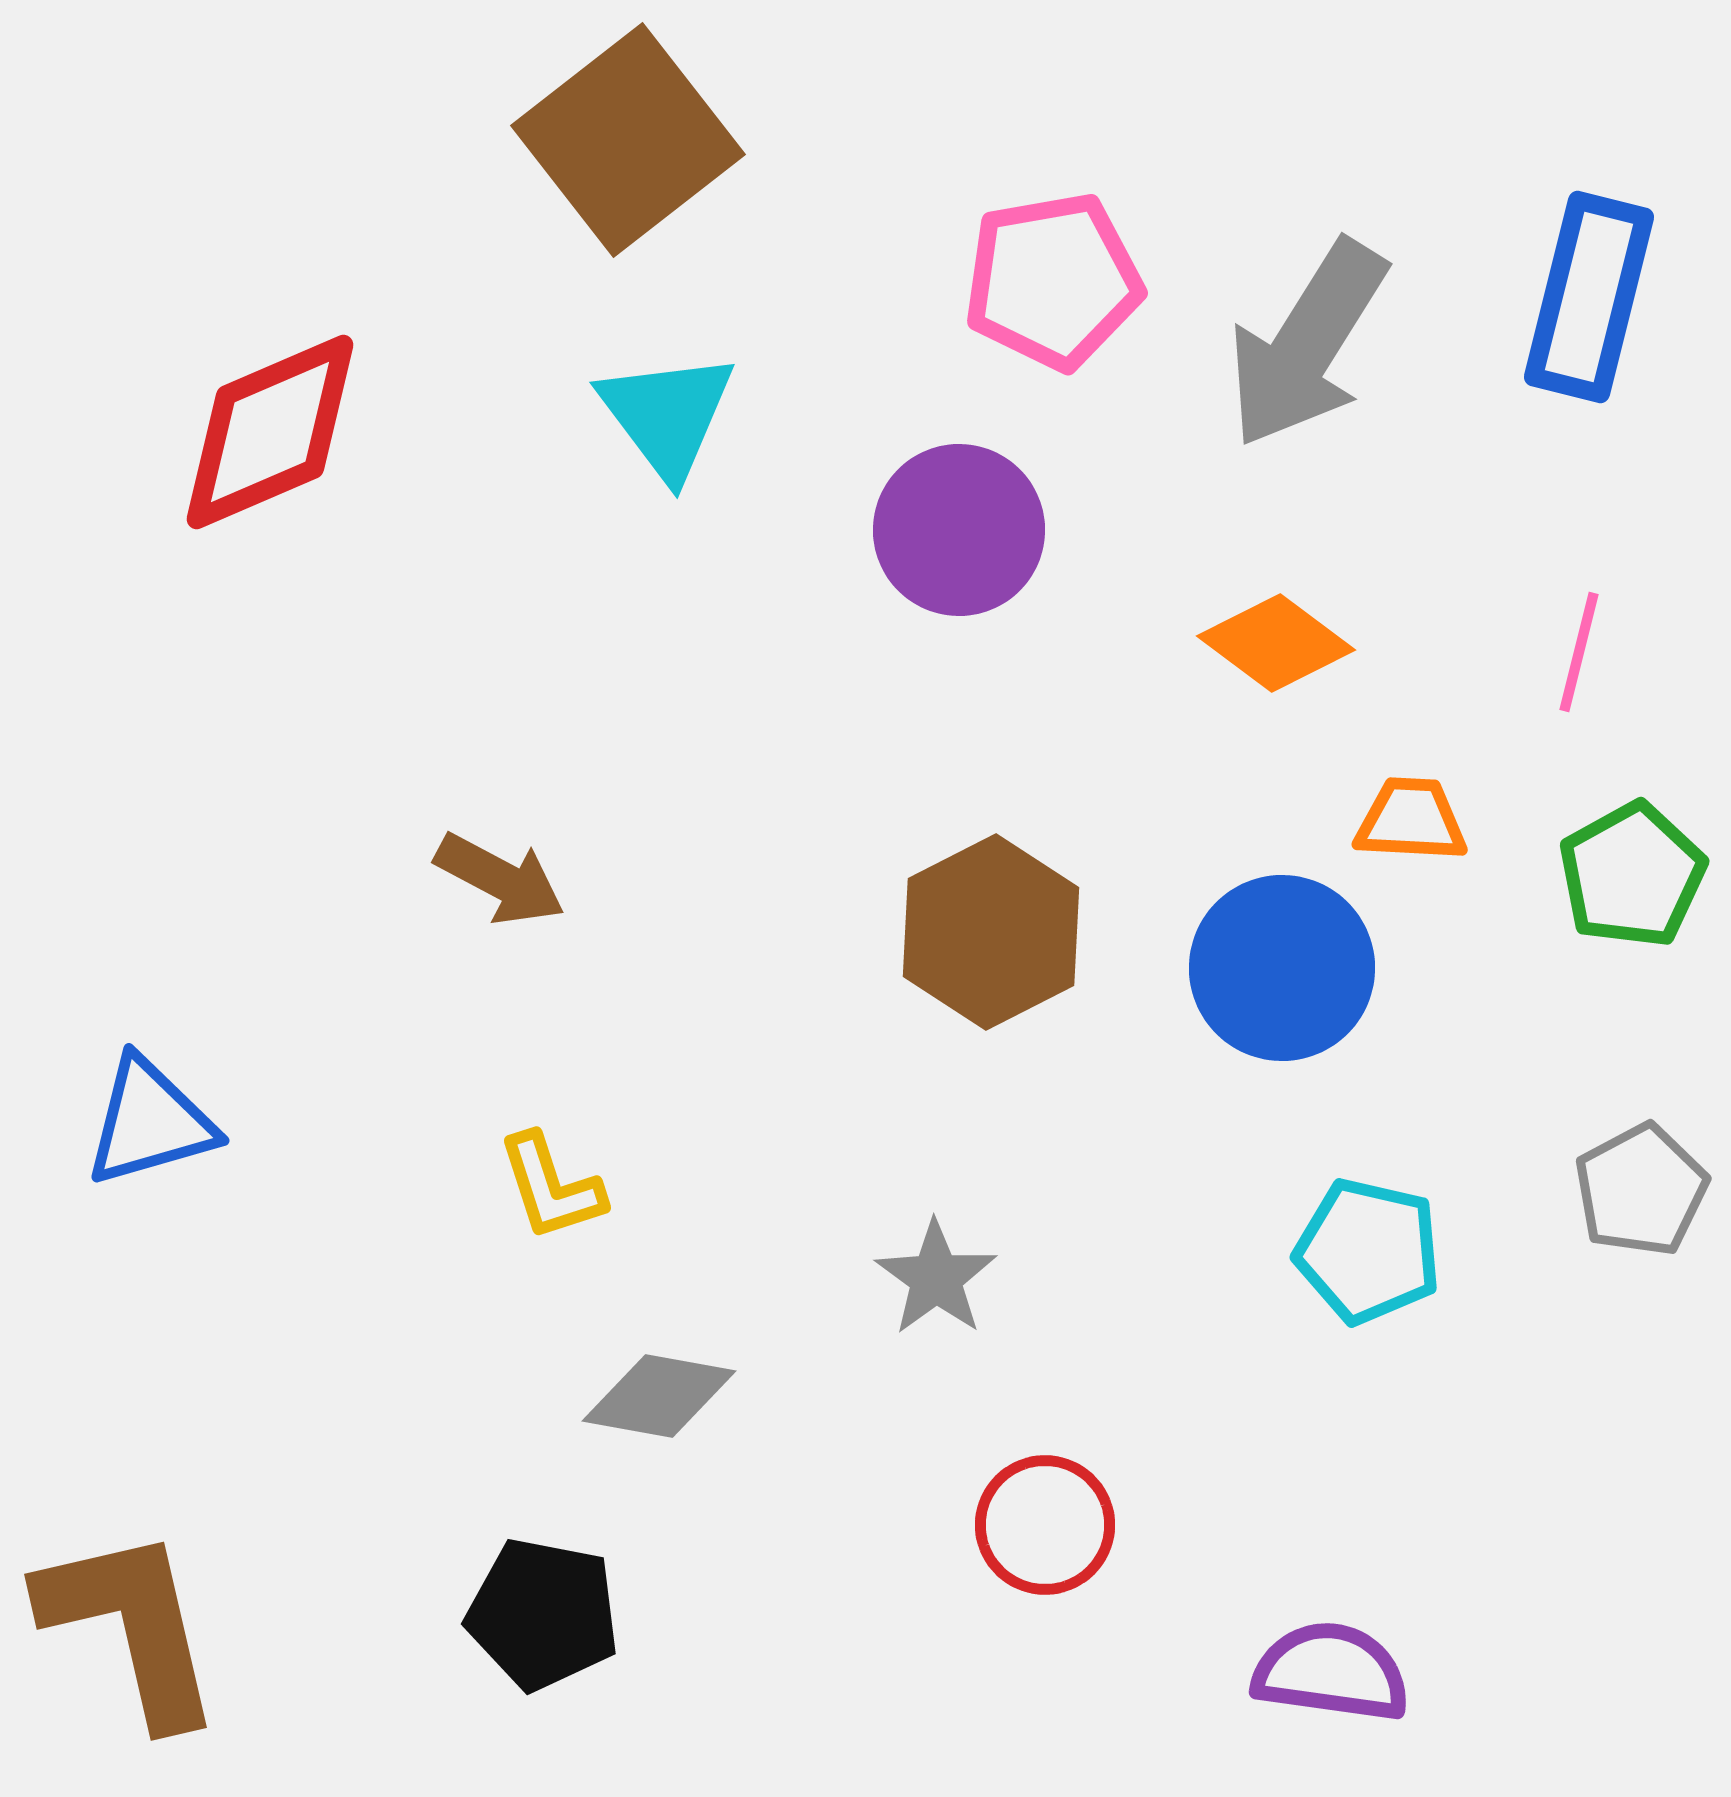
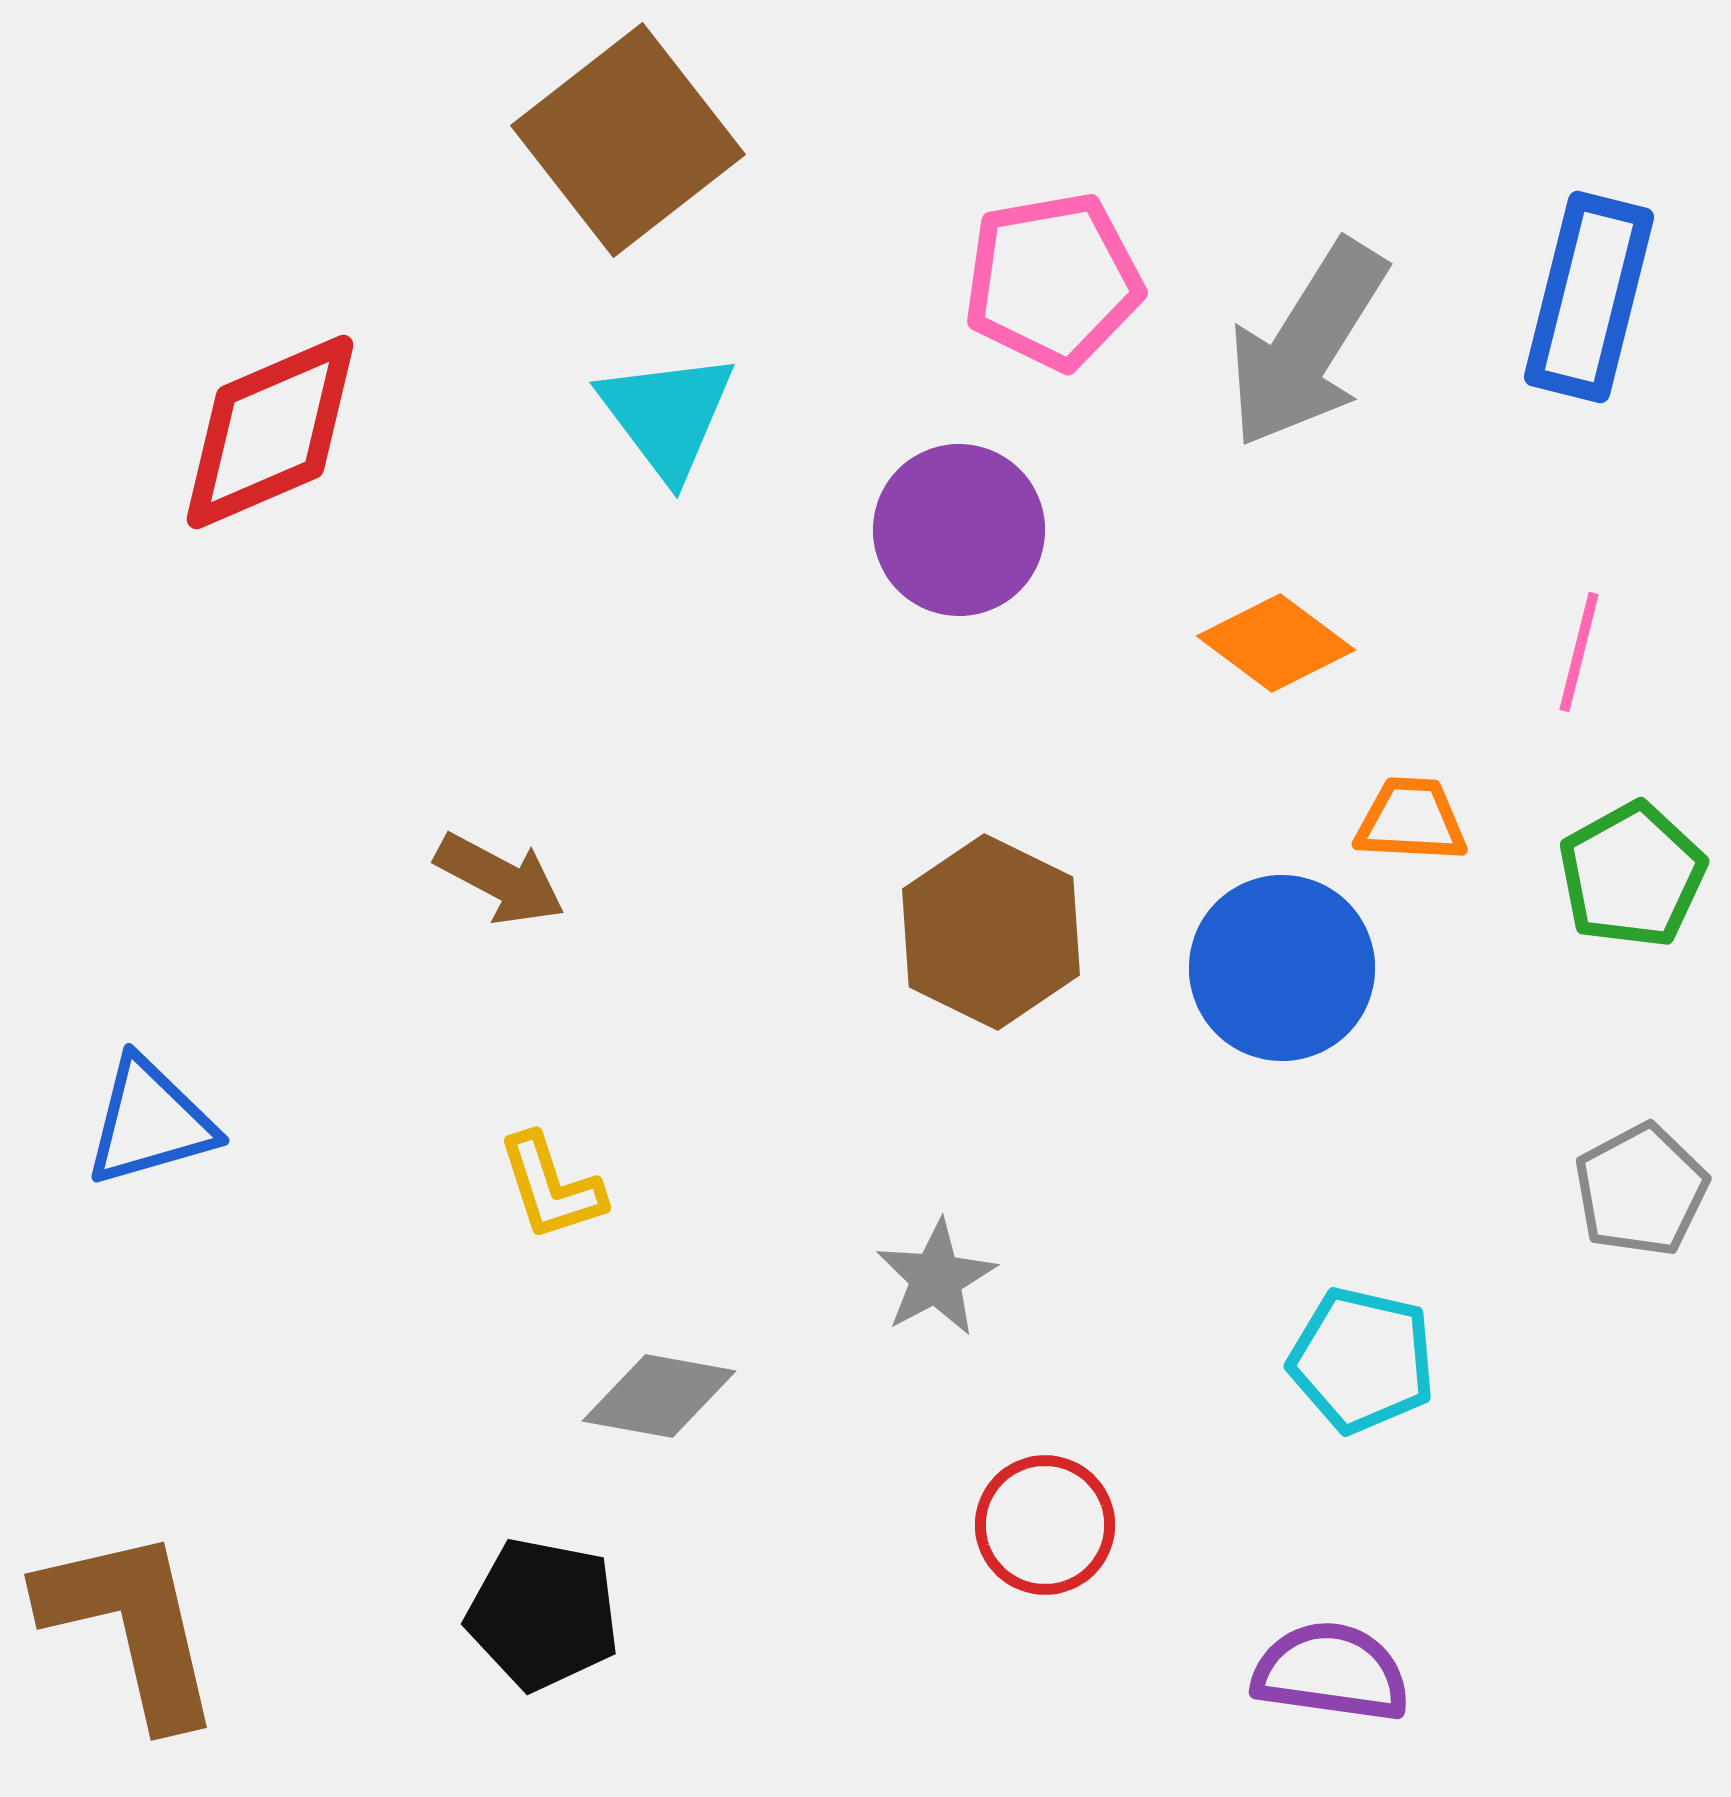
brown hexagon: rotated 7 degrees counterclockwise
cyan pentagon: moved 6 px left, 109 px down
gray star: rotated 8 degrees clockwise
